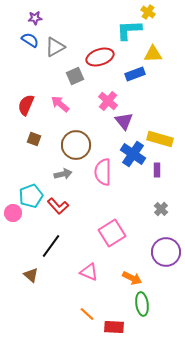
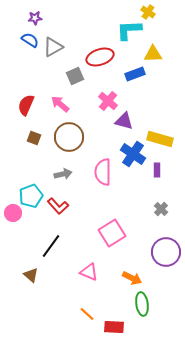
gray triangle: moved 2 px left
purple triangle: rotated 36 degrees counterclockwise
brown square: moved 1 px up
brown circle: moved 7 px left, 8 px up
